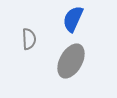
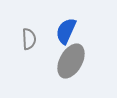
blue semicircle: moved 7 px left, 12 px down
